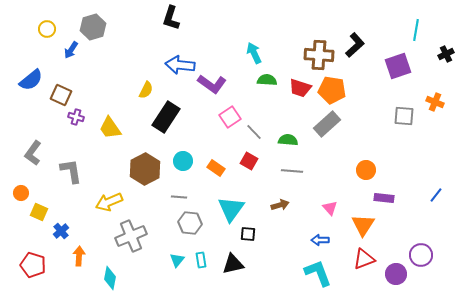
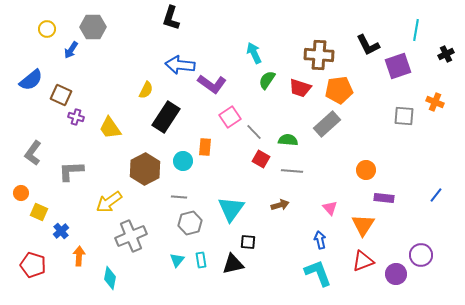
gray hexagon at (93, 27): rotated 15 degrees clockwise
black L-shape at (355, 45): moved 13 px right; rotated 105 degrees clockwise
green semicircle at (267, 80): rotated 60 degrees counterclockwise
orange pentagon at (332, 90): moved 7 px right; rotated 16 degrees counterclockwise
red square at (249, 161): moved 12 px right, 2 px up
orange rectangle at (216, 168): moved 11 px left, 21 px up; rotated 60 degrees clockwise
gray L-shape at (71, 171): rotated 84 degrees counterclockwise
yellow arrow at (109, 202): rotated 12 degrees counterclockwise
gray hexagon at (190, 223): rotated 20 degrees counterclockwise
black square at (248, 234): moved 8 px down
blue arrow at (320, 240): rotated 78 degrees clockwise
red triangle at (364, 259): moved 1 px left, 2 px down
